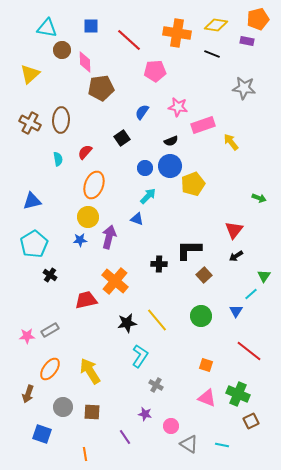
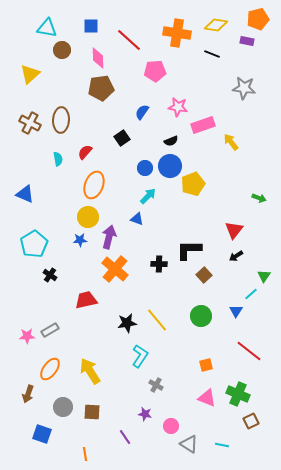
pink diamond at (85, 62): moved 13 px right, 4 px up
blue triangle at (32, 201): moved 7 px left, 7 px up; rotated 36 degrees clockwise
orange cross at (115, 281): moved 12 px up
orange square at (206, 365): rotated 32 degrees counterclockwise
